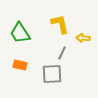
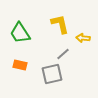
gray line: moved 1 px right, 1 px down; rotated 24 degrees clockwise
gray square: rotated 10 degrees counterclockwise
